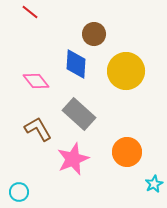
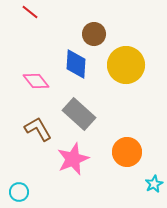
yellow circle: moved 6 px up
